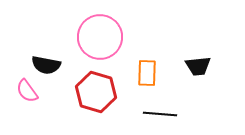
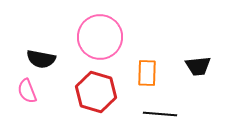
black semicircle: moved 5 px left, 6 px up
pink semicircle: rotated 15 degrees clockwise
